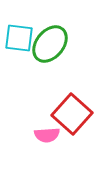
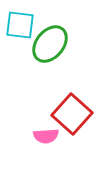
cyan square: moved 1 px right, 13 px up
pink semicircle: moved 1 px left, 1 px down
